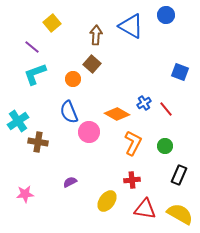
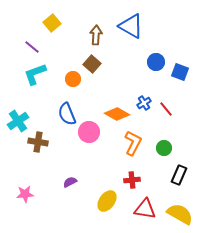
blue circle: moved 10 px left, 47 px down
blue semicircle: moved 2 px left, 2 px down
green circle: moved 1 px left, 2 px down
